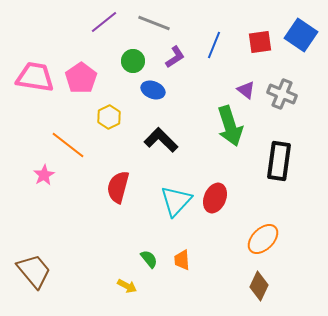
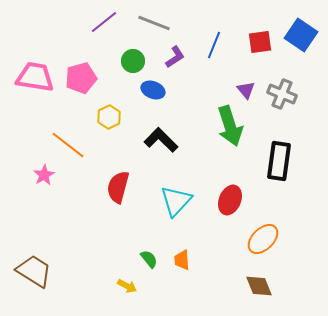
pink pentagon: rotated 20 degrees clockwise
purple triangle: rotated 12 degrees clockwise
red ellipse: moved 15 px right, 2 px down
brown trapezoid: rotated 18 degrees counterclockwise
brown diamond: rotated 48 degrees counterclockwise
